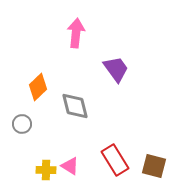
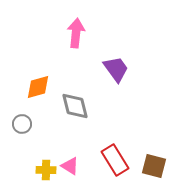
orange diamond: rotated 28 degrees clockwise
